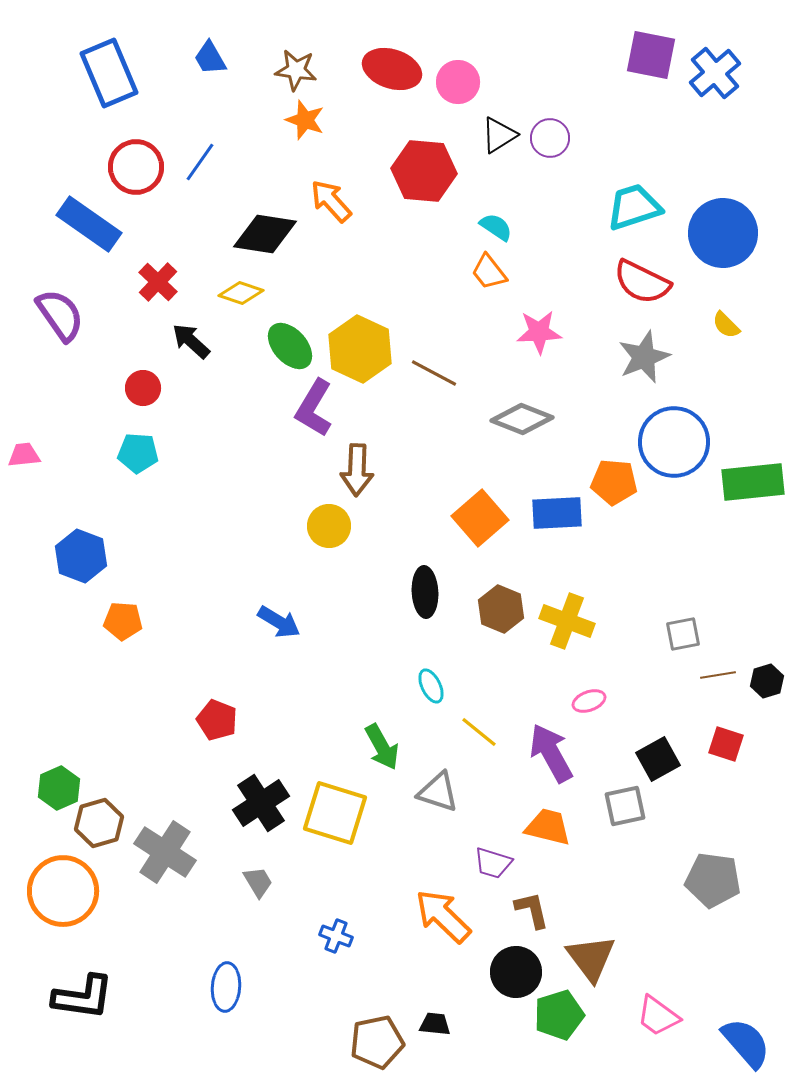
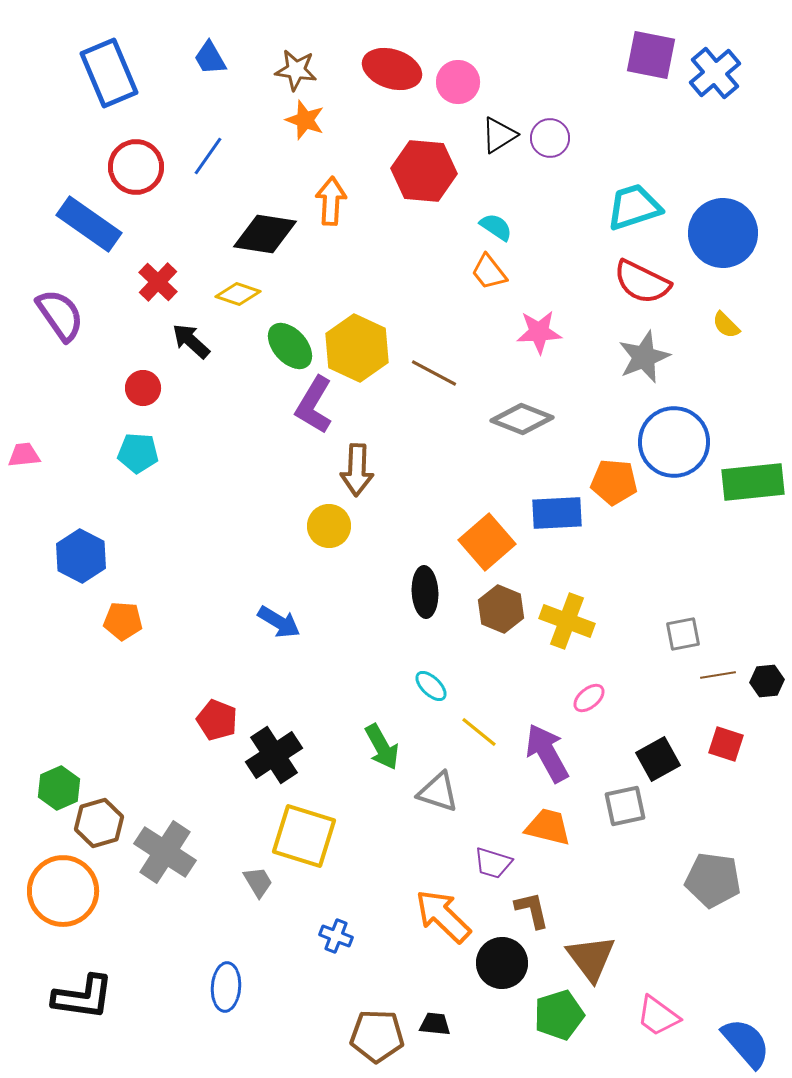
blue line at (200, 162): moved 8 px right, 6 px up
orange arrow at (331, 201): rotated 45 degrees clockwise
yellow diamond at (241, 293): moved 3 px left, 1 px down
yellow hexagon at (360, 349): moved 3 px left, 1 px up
purple L-shape at (314, 408): moved 3 px up
orange square at (480, 518): moved 7 px right, 24 px down
blue hexagon at (81, 556): rotated 6 degrees clockwise
black hexagon at (767, 681): rotated 12 degrees clockwise
cyan ellipse at (431, 686): rotated 20 degrees counterclockwise
pink ellipse at (589, 701): moved 3 px up; rotated 20 degrees counterclockwise
purple arrow at (551, 753): moved 4 px left
black cross at (261, 803): moved 13 px right, 48 px up
yellow square at (335, 813): moved 31 px left, 23 px down
black circle at (516, 972): moved 14 px left, 9 px up
brown pentagon at (377, 1042): moved 6 px up; rotated 14 degrees clockwise
